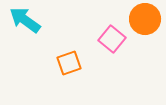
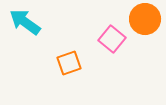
cyan arrow: moved 2 px down
